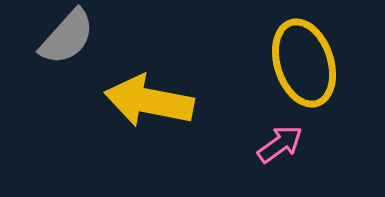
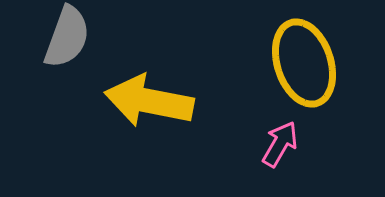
gray semicircle: rotated 22 degrees counterclockwise
pink arrow: rotated 24 degrees counterclockwise
